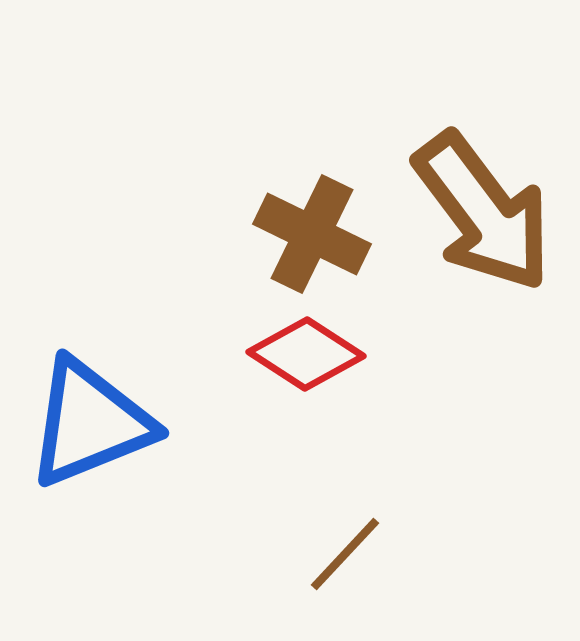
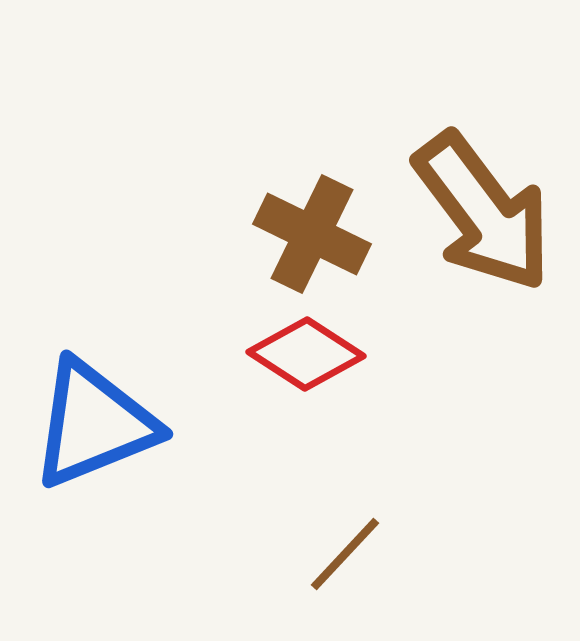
blue triangle: moved 4 px right, 1 px down
